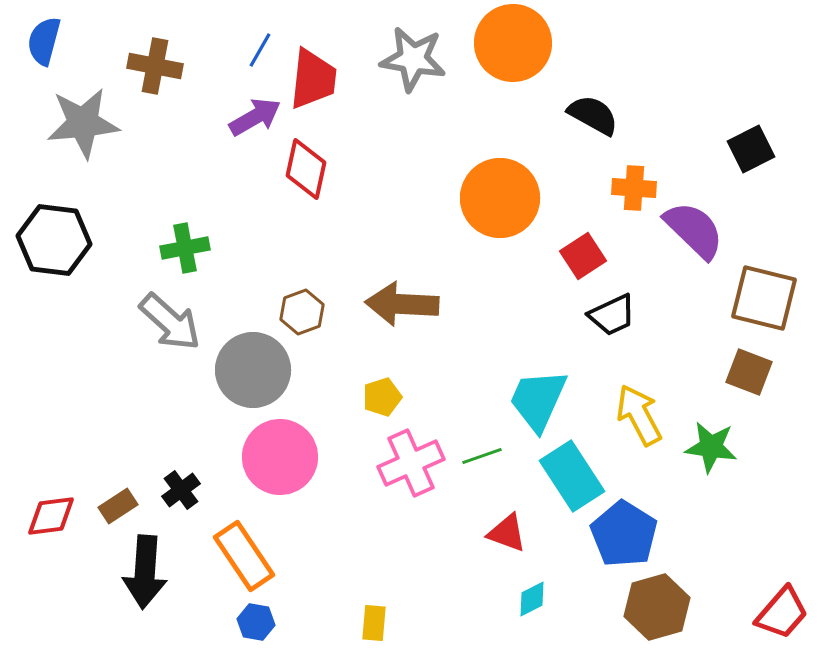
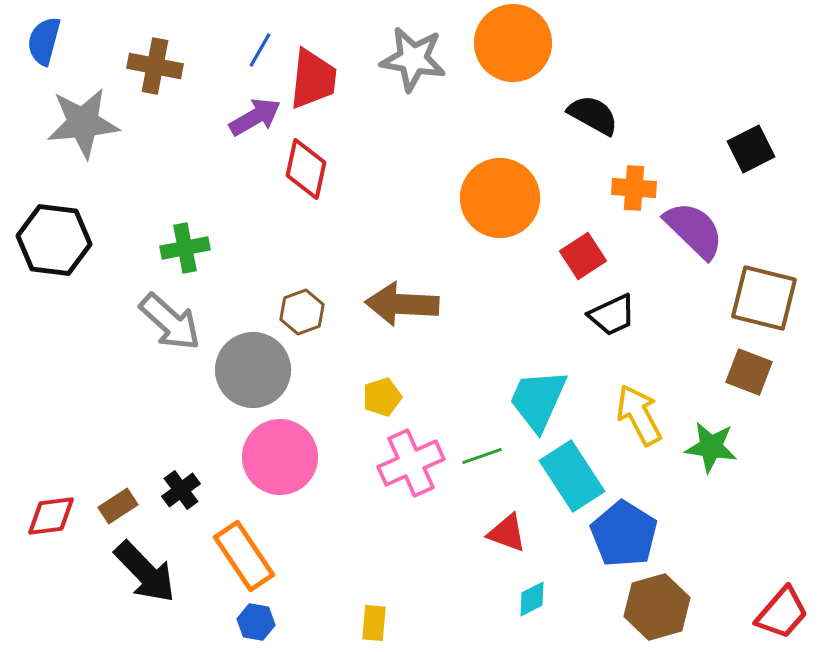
black arrow at (145, 572): rotated 48 degrees counterclockwise
